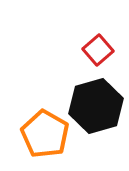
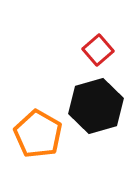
orange pentagon: moved 7 px left
